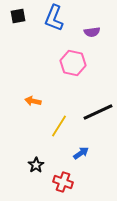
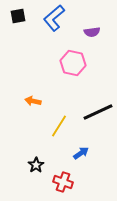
blue L-shape: rotated 28 degrees clockwise
